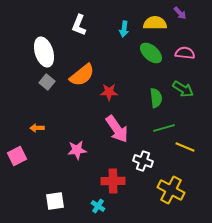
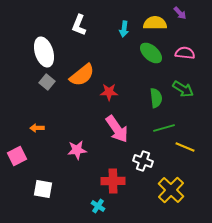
yellow cross: rotated 16 degrees clockwise
white square: moved 12 px left, 12 px up; rotated 18 degrees clockwise
